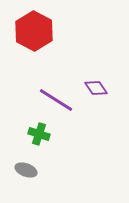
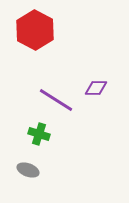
red hexagon: moved 1 px right, 1 px up
purple diamond: rotated 55 degrees counterclockwise
gray ellipse: moved 2 px right
